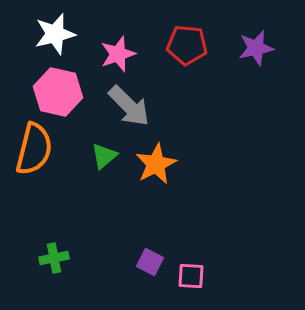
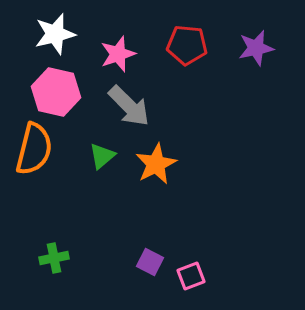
pink hexagon: moved 2 px left
green triangle: moved 2 px left
pink square: rotated 24 degrees counterclockwise
